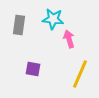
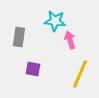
cyan star: moved 2 px right, 2 px down
gray rectangle: moved 12 px down
pink arrow: moved 1 px right, 1 px down
